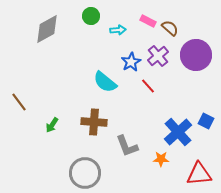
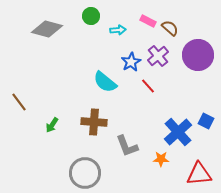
gray diamond: rotated 44 degrees clockwise
purple circle: moved 2 px right
